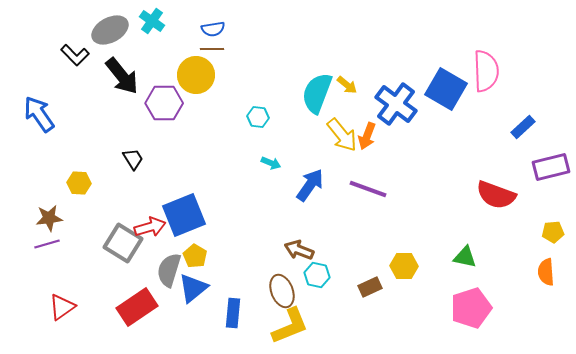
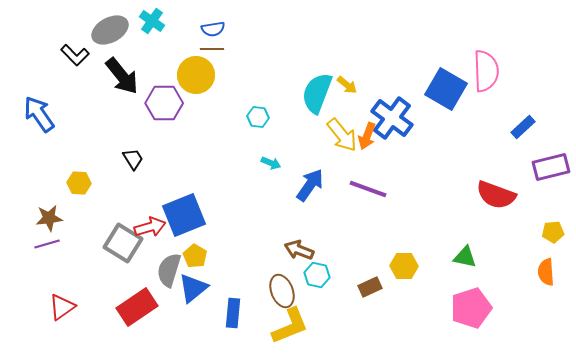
blue cross at (396, 104): moved 4 px left, 14 px down
